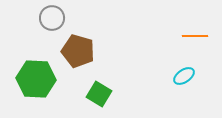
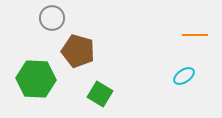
orange line: moved 1 px up
green square: moved 1 px right
